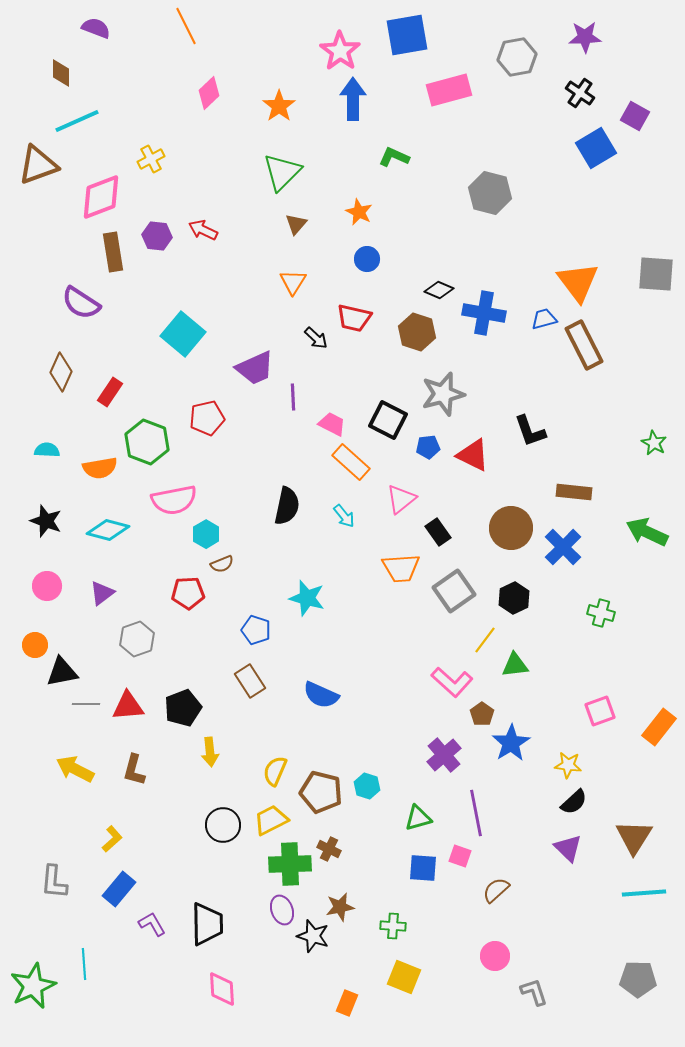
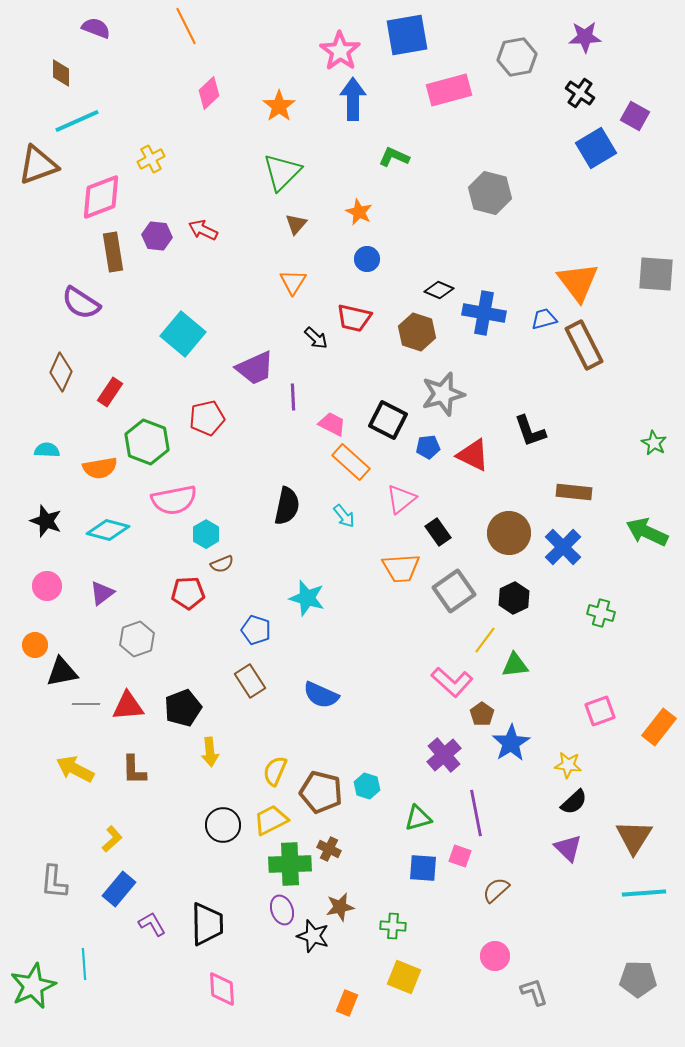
brown circle at (511, 528): moved 2 px left, 5 px down
brown L-shape at (134, 770): rotated 16 degrees counterclockwise
